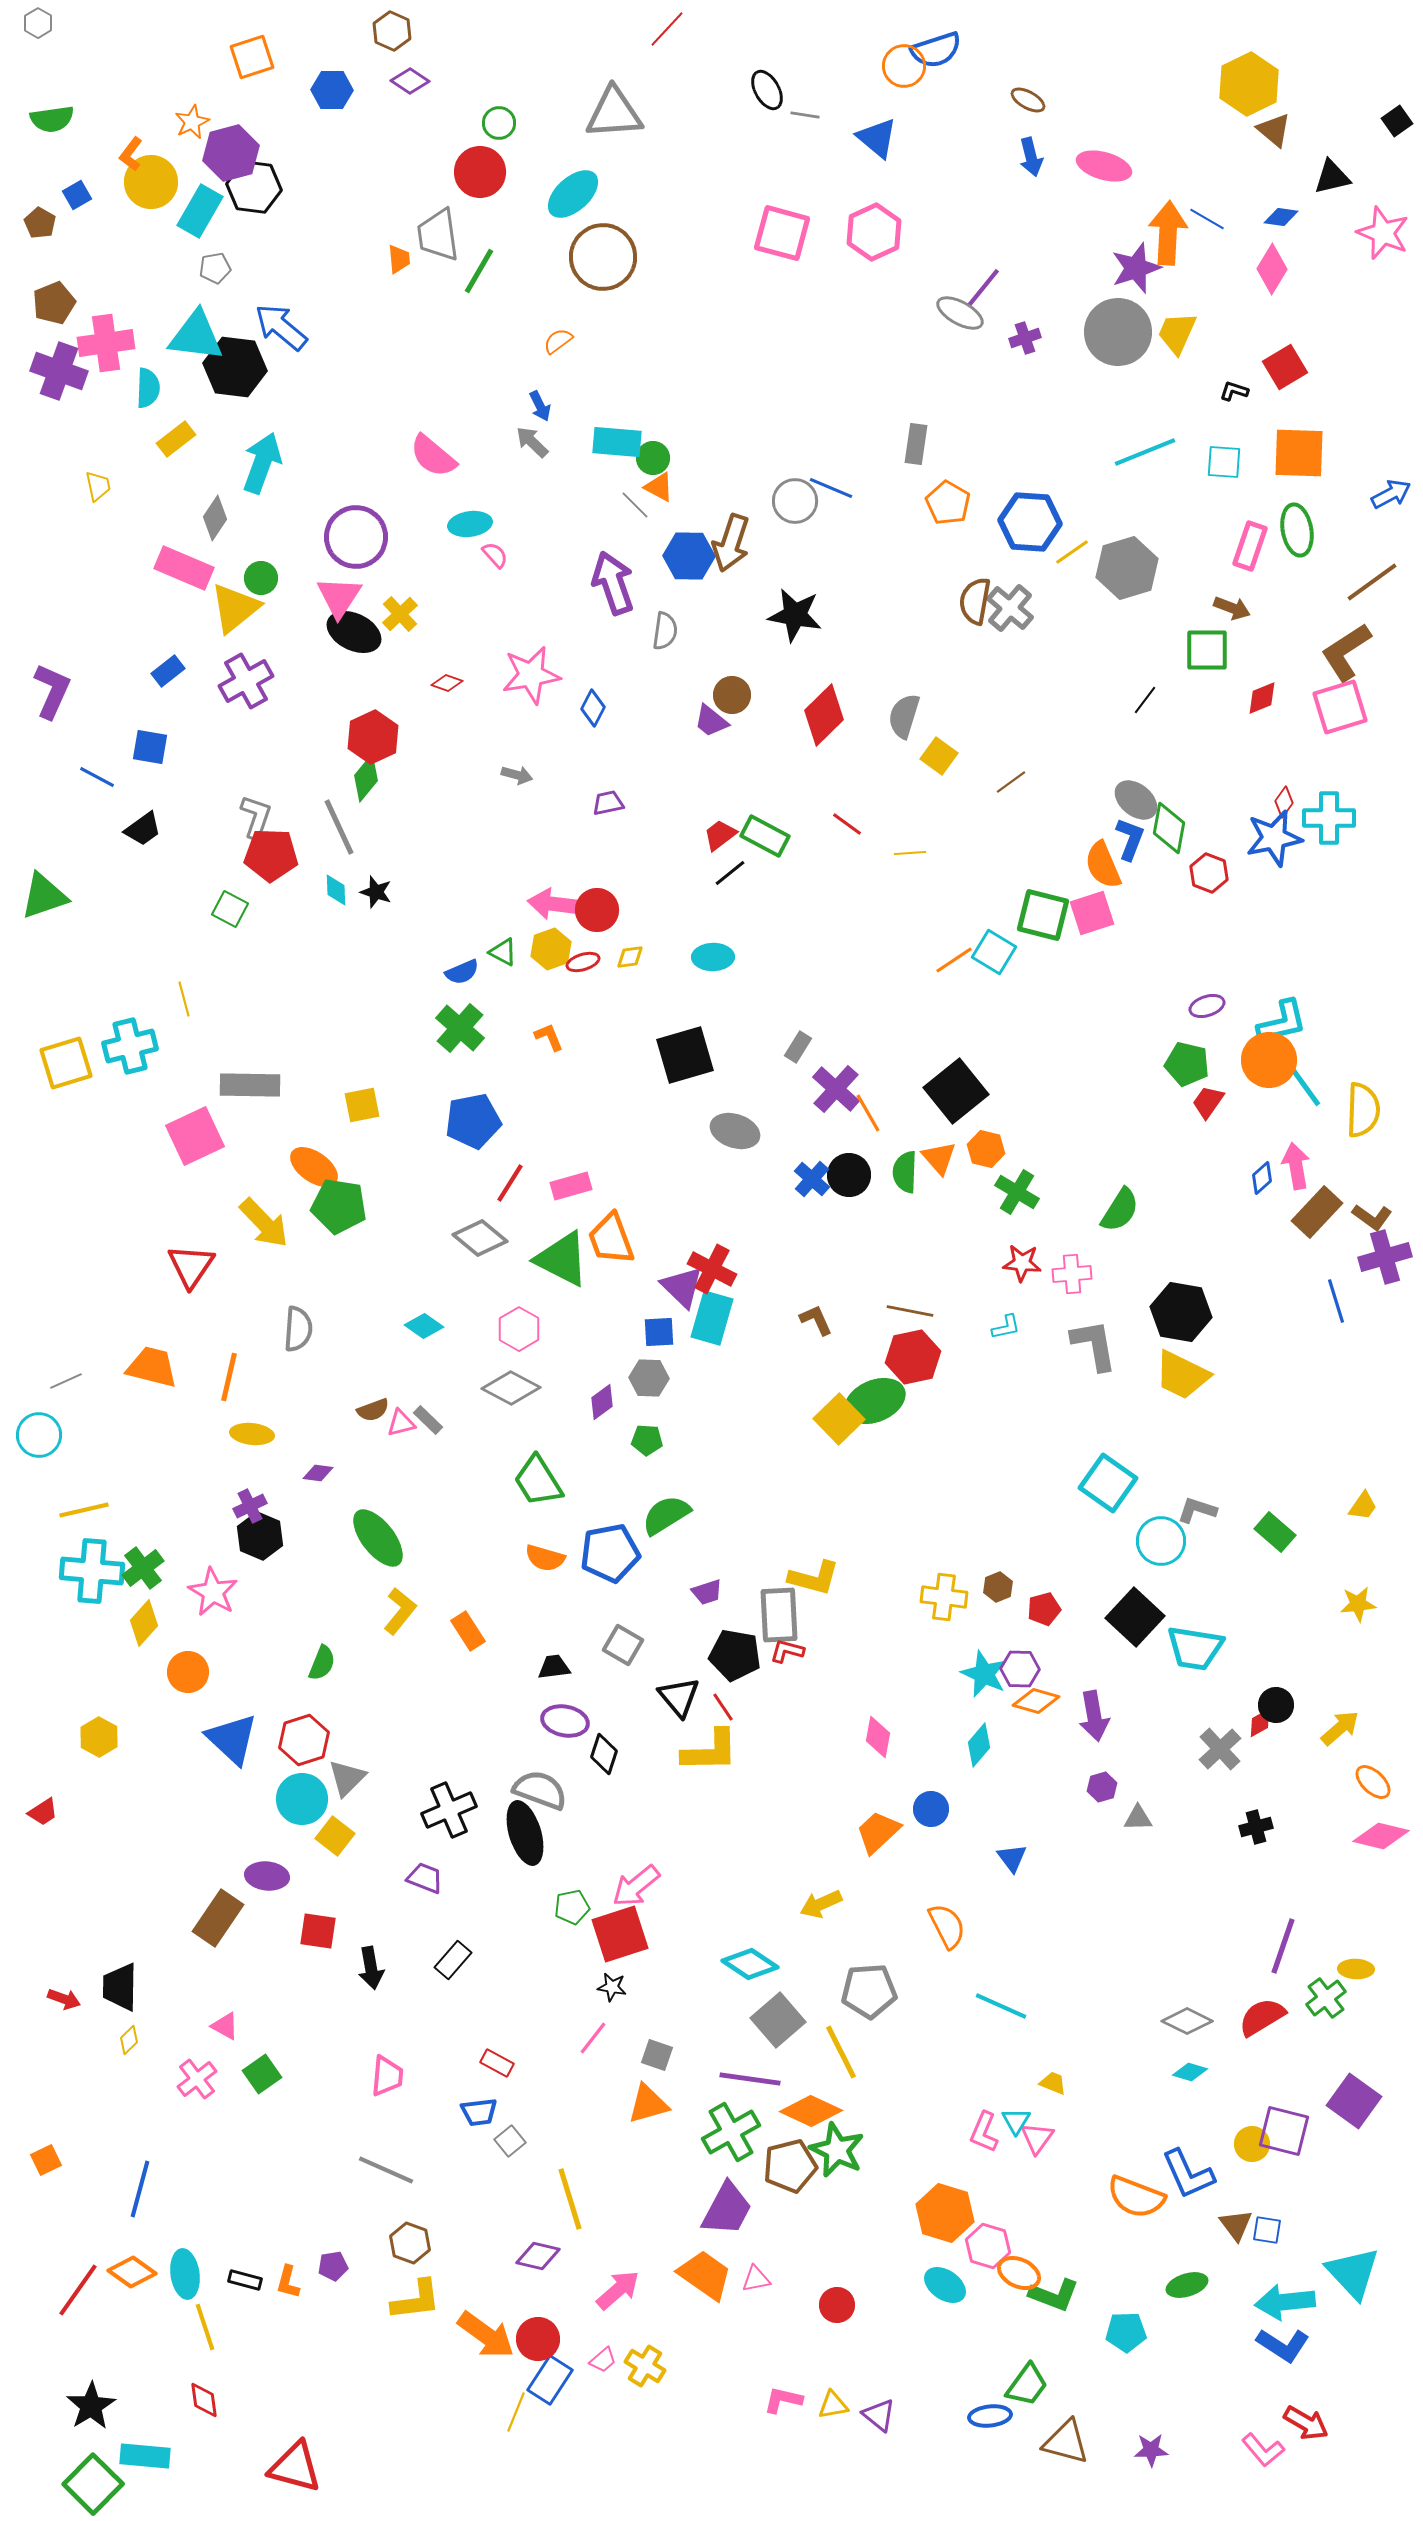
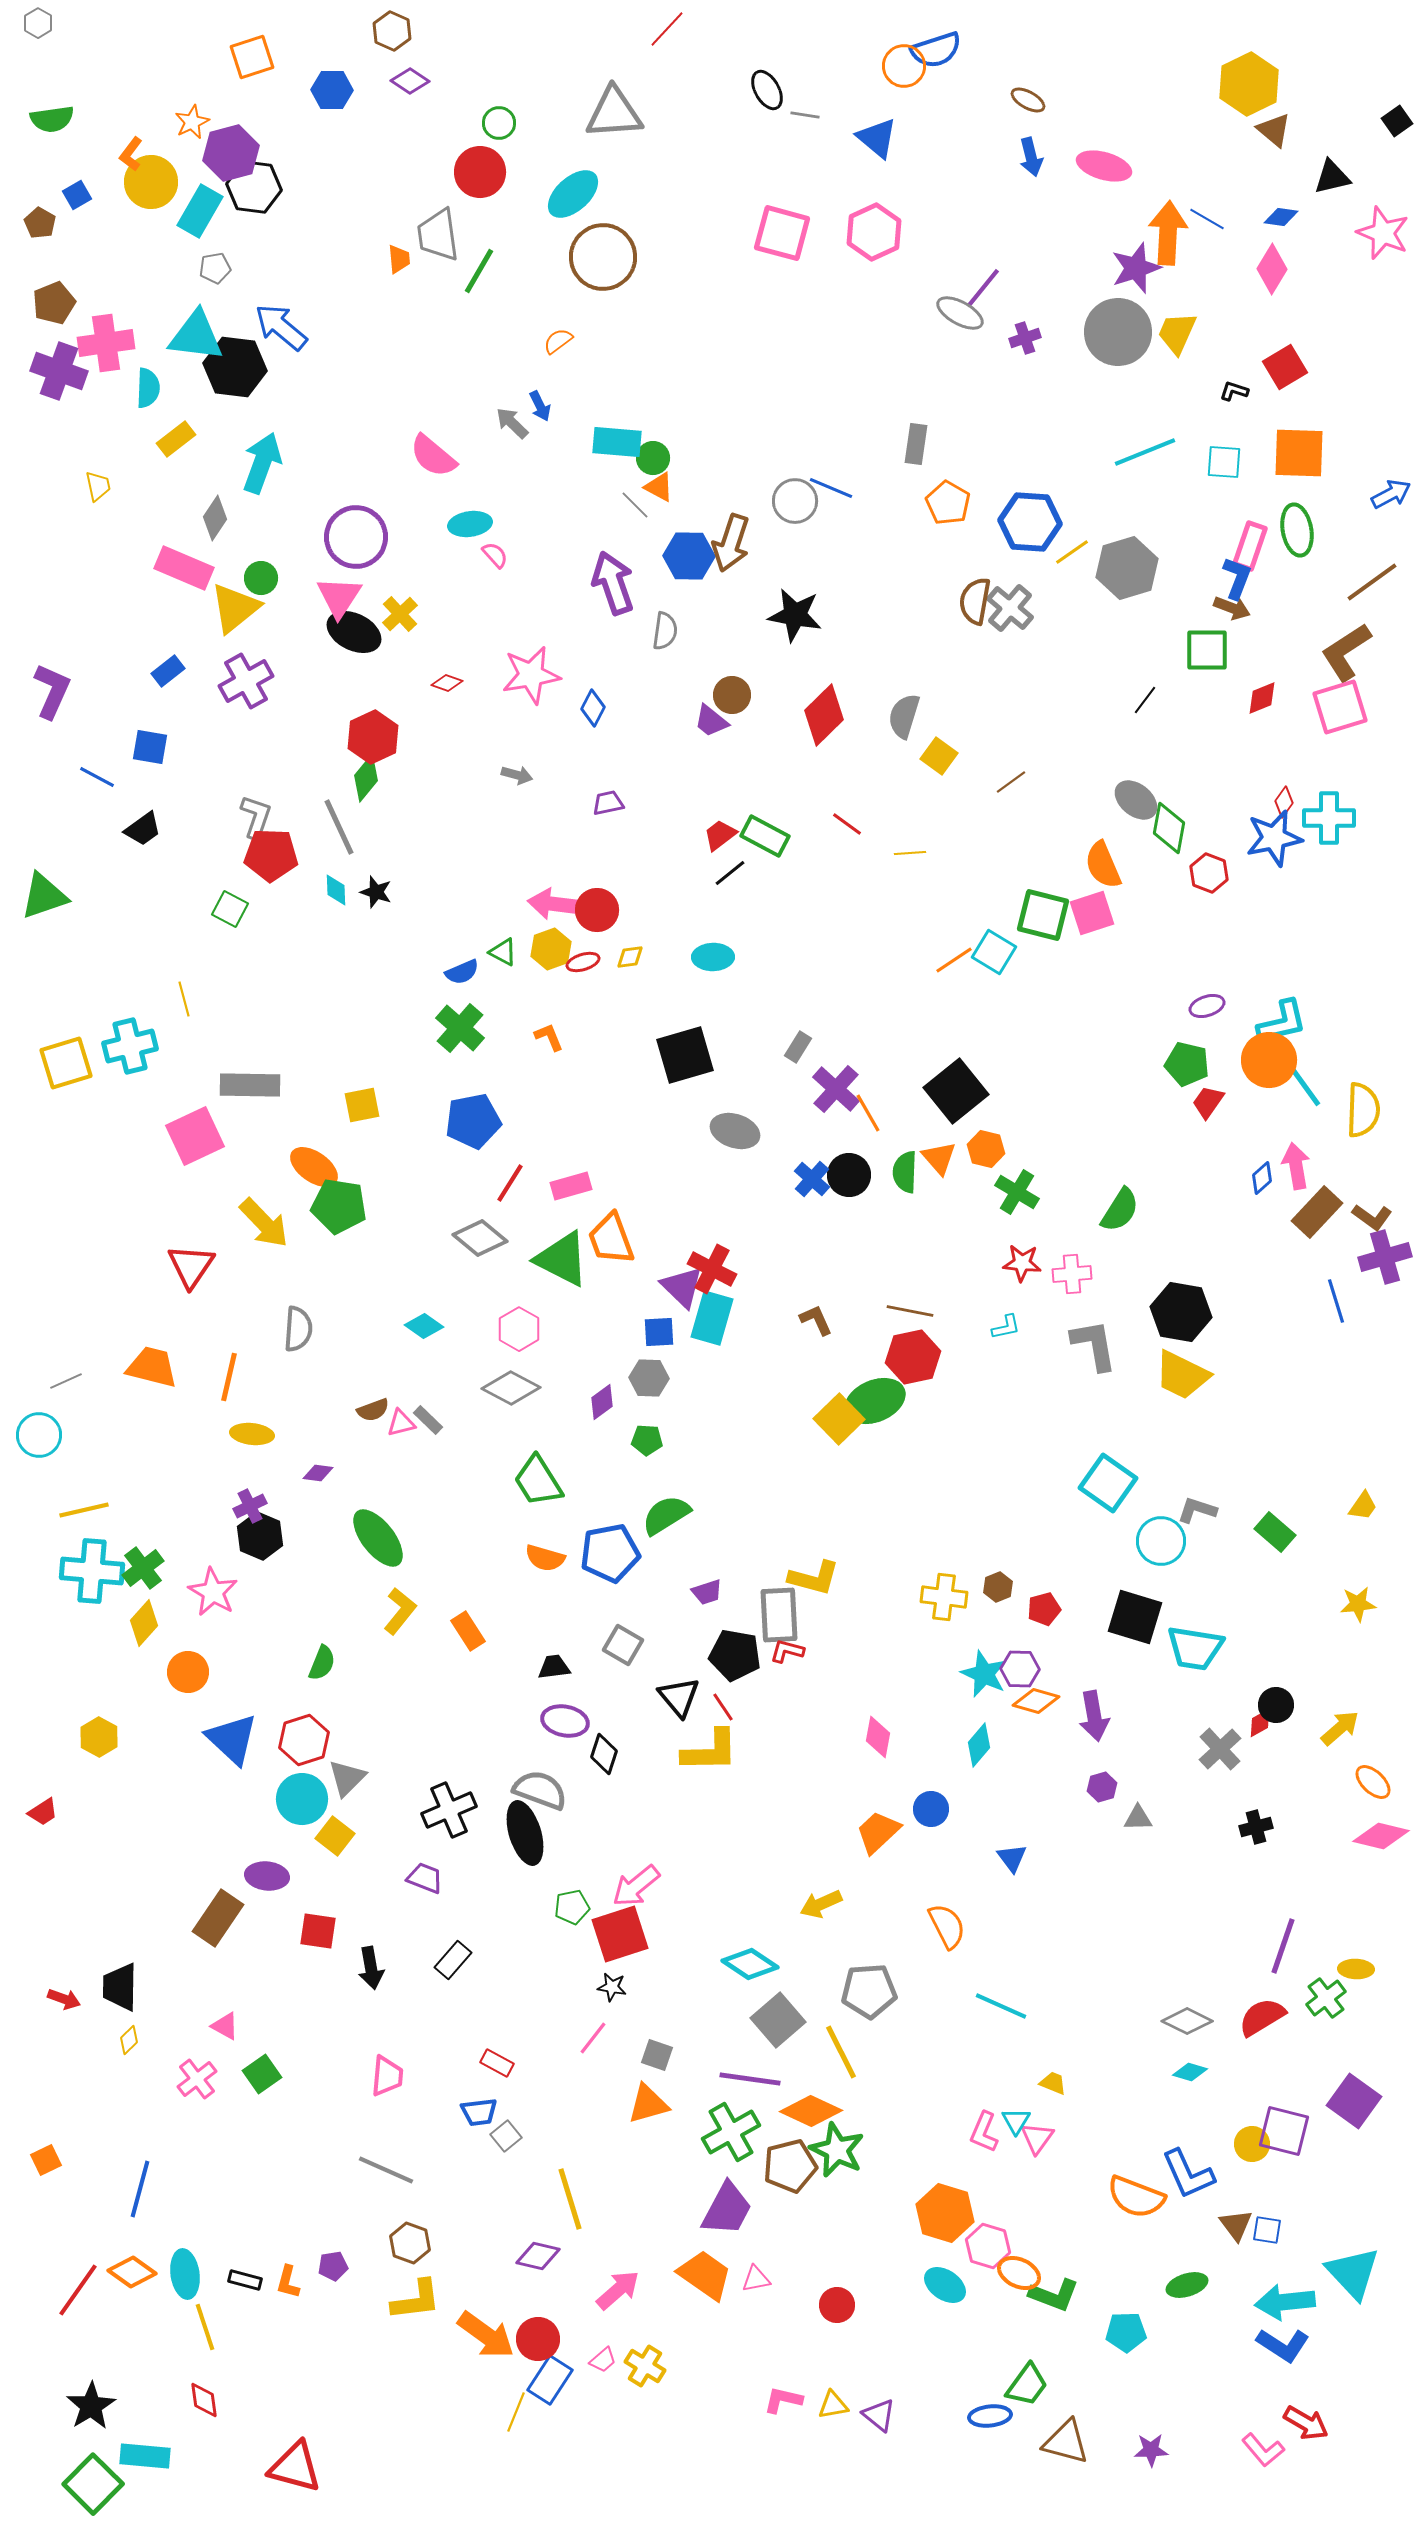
gray arrow at (532, 442): moved 20 px left, 19 px up
blue L-shape at (1130, 839): moved 107 px right, 261 px up
black square at (1135, 1617): rotated 26 degrees counterclockwise
gray square at (510, 2141): moved 4 px left, 5 px up
